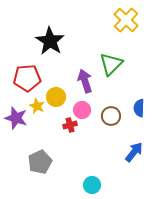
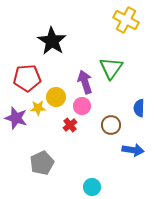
yellow cross: rotated 15 degrees counterclockwise
black star: moved 2 px right
green triangle: moved 4 px down; rotated 10 degrees counterclockwise
purple arrow: moved 1 px down
yellow star: moved 1 px right, 2 px down; rotated 28 degrees counterclockwise
pink circle: moved 4 px up
brown circle: moved 9 px down
red cross: rotated 24 degrees counterclockwise
blue arrow: moved 1 px left, 2 px up; rotated 60 degrees clockwise
gray pentagon: moved 2 px right, 1 px down
cyan circle: moved 2 px down
